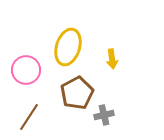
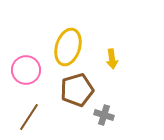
brown pentagon: moved 3 px up; rotated 12 degrees clockwise
gray cross: rotated 30 degrees clockwise
